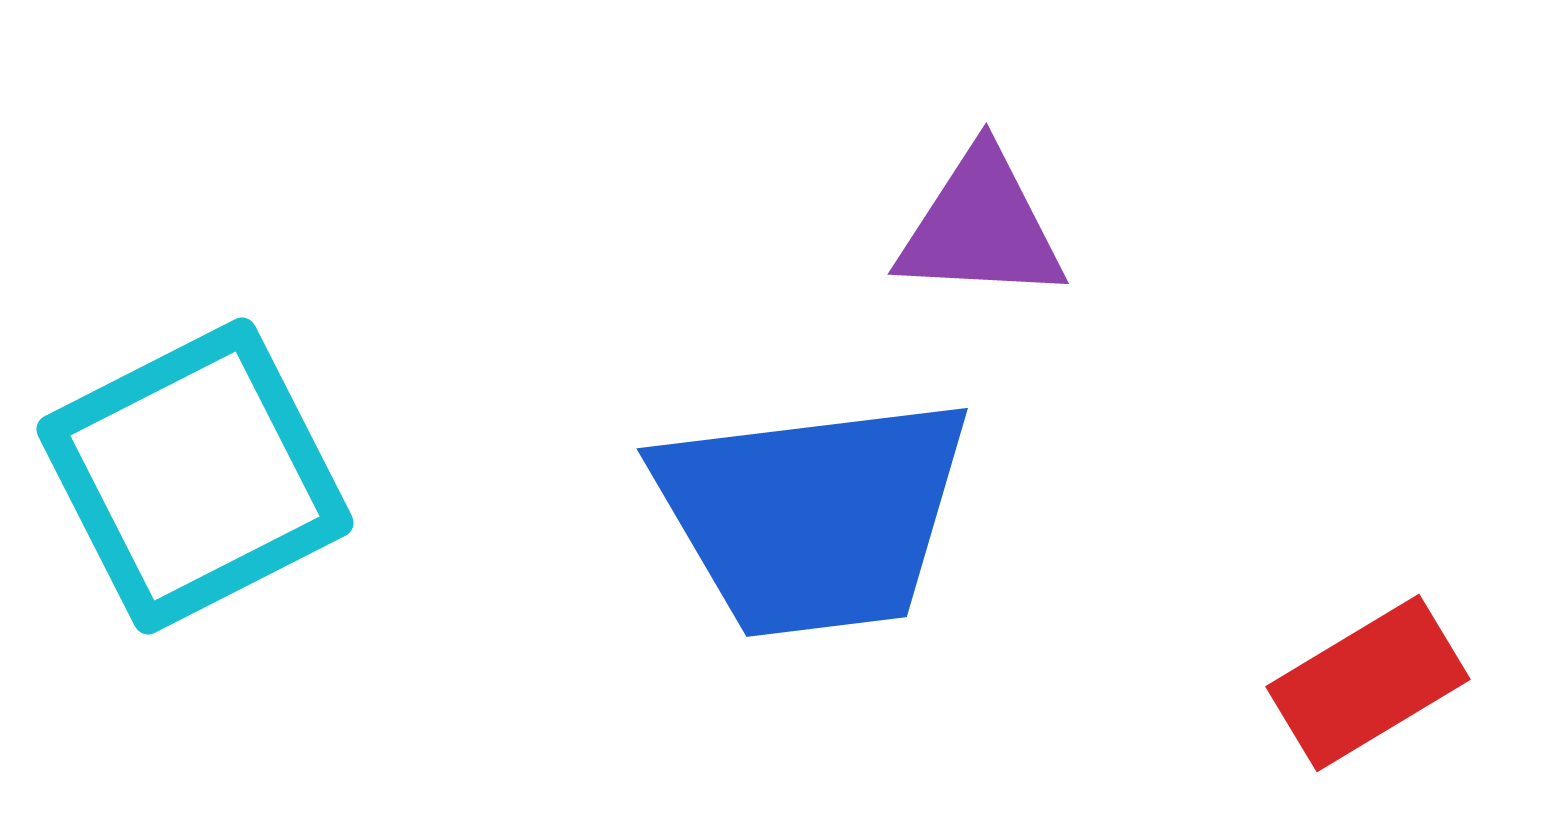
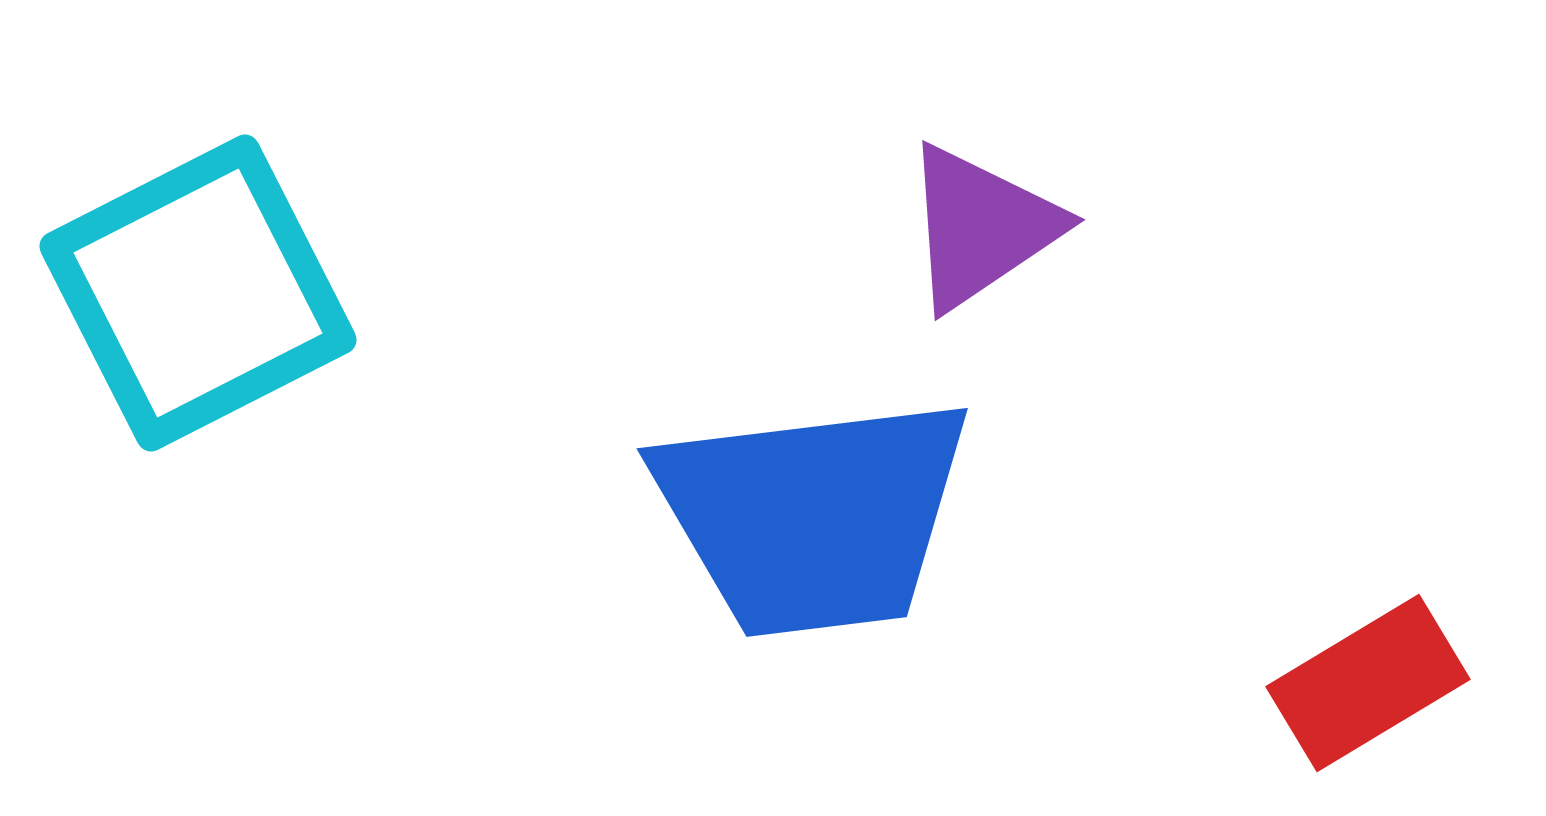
purple triangle: rotated 37 degrees counterclockwise
cyan square: moved 3 px right, 183 px up
